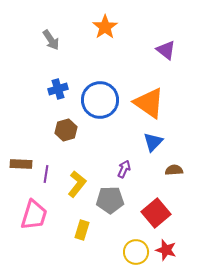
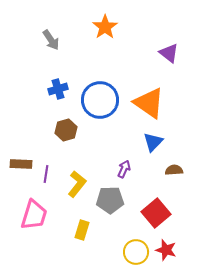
purple triangle: moved 3 px right, 3 px down
